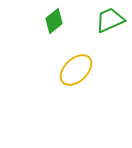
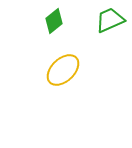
yellow ellipse: moved 13 px left
